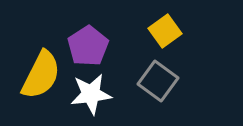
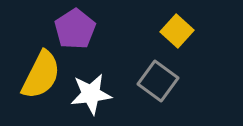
yellow square: moved 12 px right; rotated 12 degrees counterclockwise
purple pentagon: moved 13 px left, 17 px up
